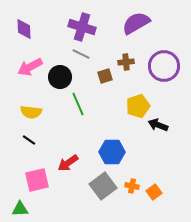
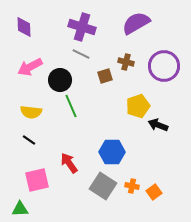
purple diamond: moved 2 px up
brown cross: rotated 21 degrees clockwise
black circle: moved 3 px down
green line: moved 7 px left, 2 px down
red arrow: moved 1 px right; rotated 90 degrees clockwise
gray square: rotated 20 degrees counterclockwise
